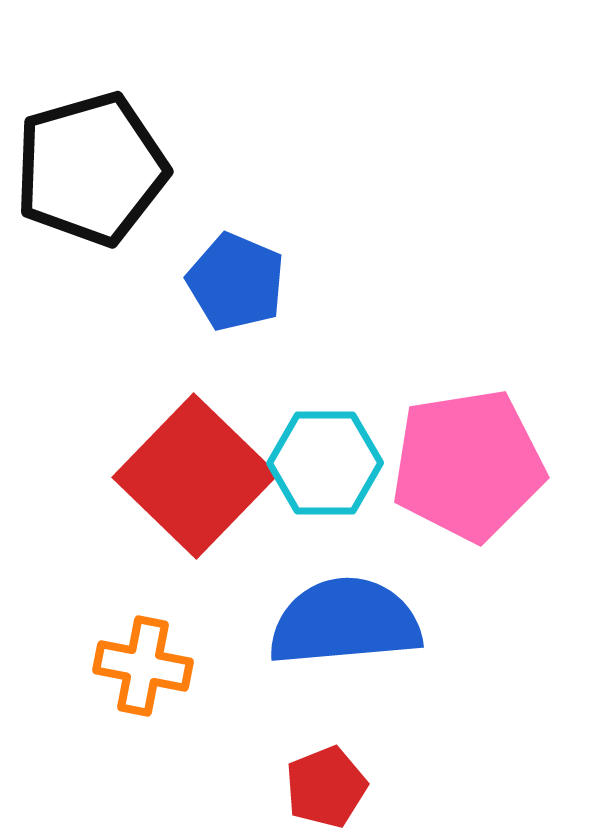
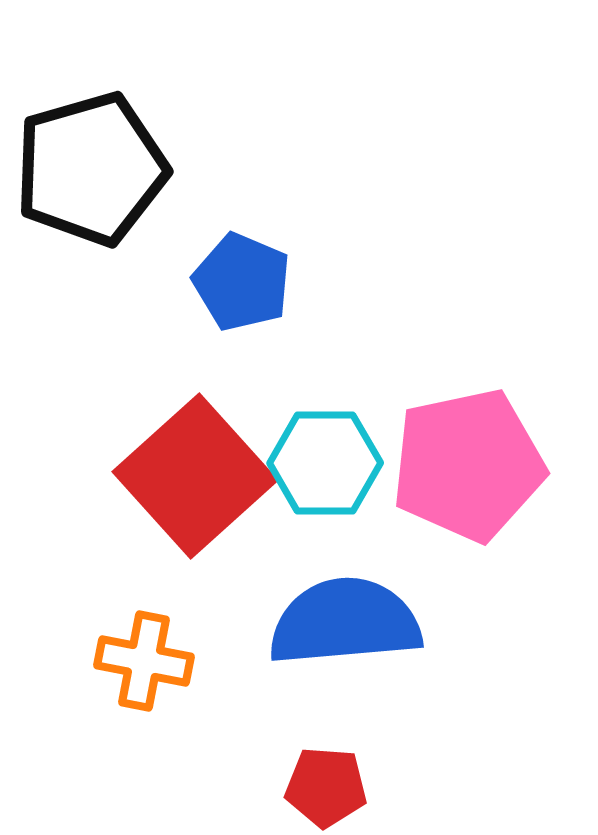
blue pentagon: moved 6 px right
pink pentagon: rotated 3 degrees counterclockwise
red square: rotated 4 degrees clockwise
orange cross: moved 1 px right, 5 px up
red pentagon: rotated 26 degrees clockwise
